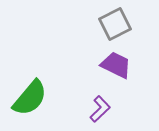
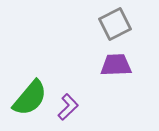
purple trapezoid: rotated 28 degrees counterclockwise
purple L-shape: moved 32 px left, 2 px up
